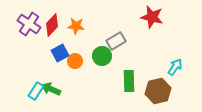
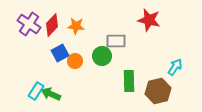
red star: moved 3 px left, 3 px down
gray rectangle: rotated 30 degrees clockwise
green arrow: moved 5 px down
